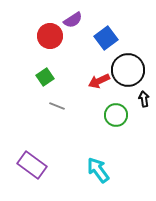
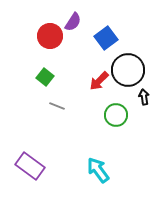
purple semicircle: moved 2 px down; rotated 24 degrees counterclockwise
green square: rotated 18 degrees counterclockwise
red arrow: rotated 20 degrees counterclockwise
black arrow: moved 2 px up
purple rectangle: moved 2 px left, 1 px down
